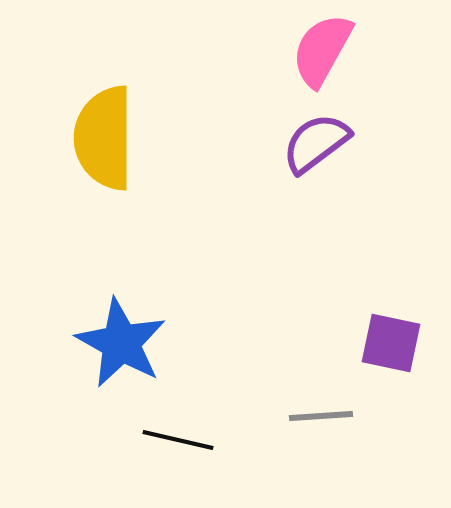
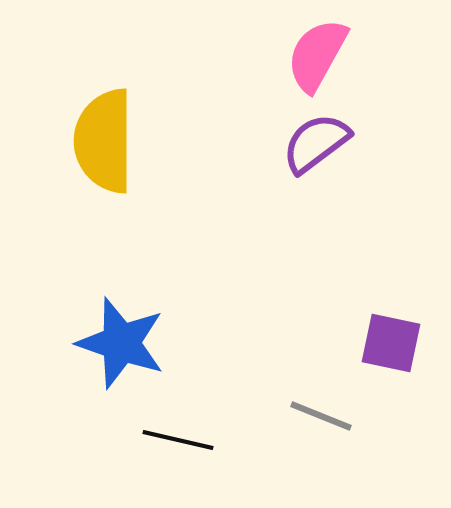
pink semicircle: moved 5 px left, 5 px down
yellow semicircle: moved 3 px down
blue star: rotated 10 degrees counterclockwise
gray line: rotated 26 degrees clockwise
